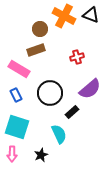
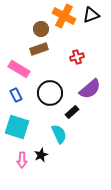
black triangle: rotated 42 degrees counterclockwise
brown circle: moved 1 px right
brown rectangle: moved 3 px right, 1 px up
pink arrow: moved 10 px right, 6 px down
